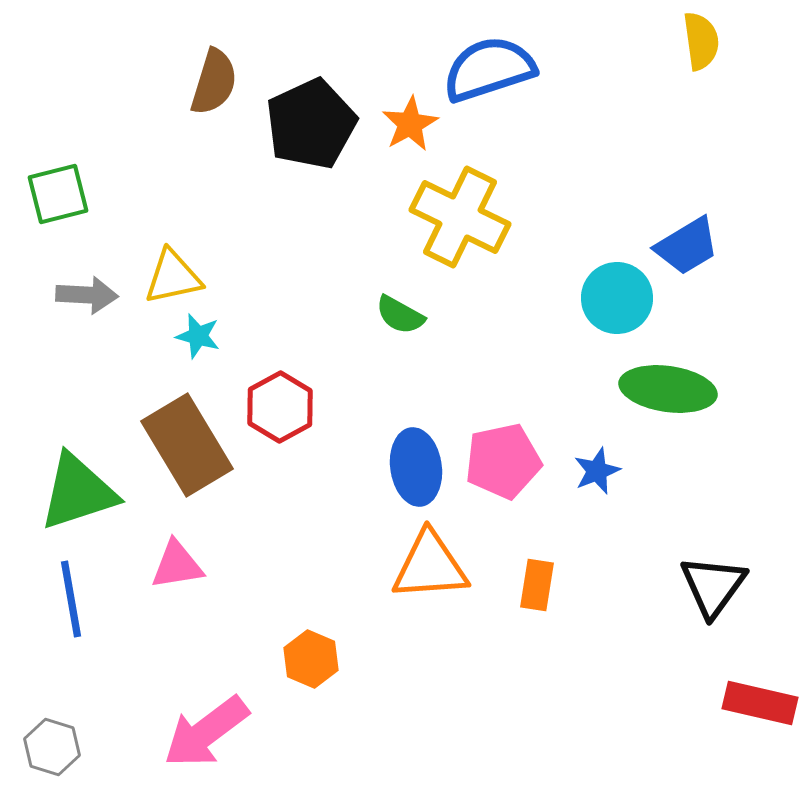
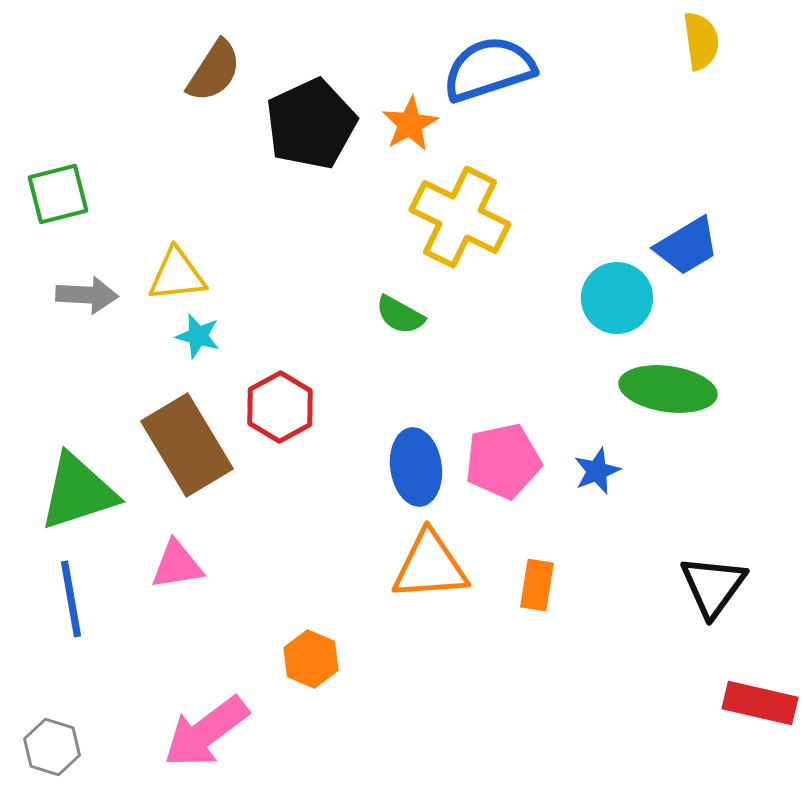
brown semicircle: moved 11 px up; rotated 16 degrees clockwise
yellow triangle: moved 4 px right, 2 px up; rotated 6 degrees clockwise
